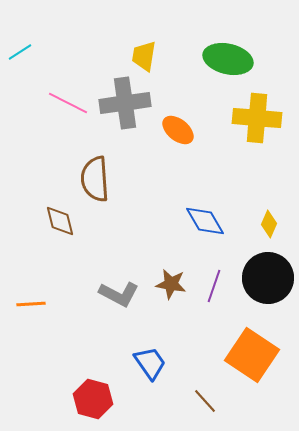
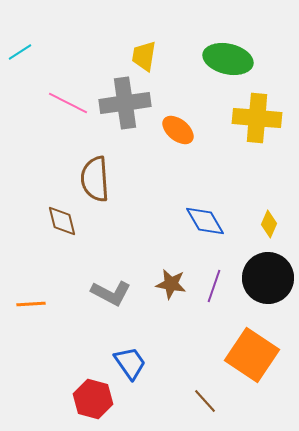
brown diamond: moved 2 px right
gray L-shape: moved 8 px left, 1 px up
blue trapezoid: moved 20 px left
